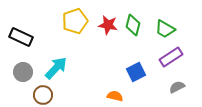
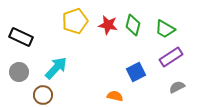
gray circle: moved 4 px left
